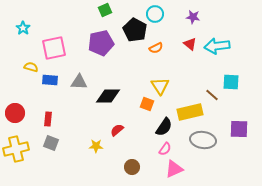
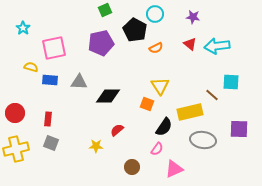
pink semicircle: moved 8 px left
